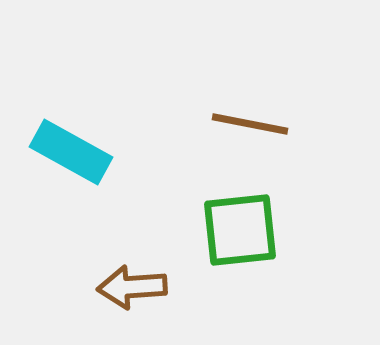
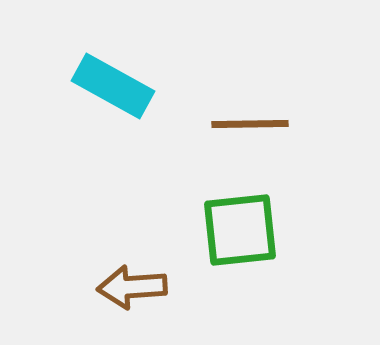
brown line: rotated 12 degrees counterclockwise
cyan rectangle: moved 42 px right, 66 px up
